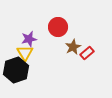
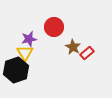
red circle: moved 4 px left
brown star: rotated 14 degrees counterclockwise
